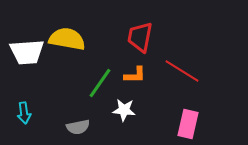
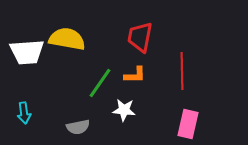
red line: rotated 57 degrees clockwise
